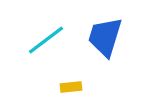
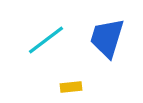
blue trapezoid: moved 2 px right, 1 px down
